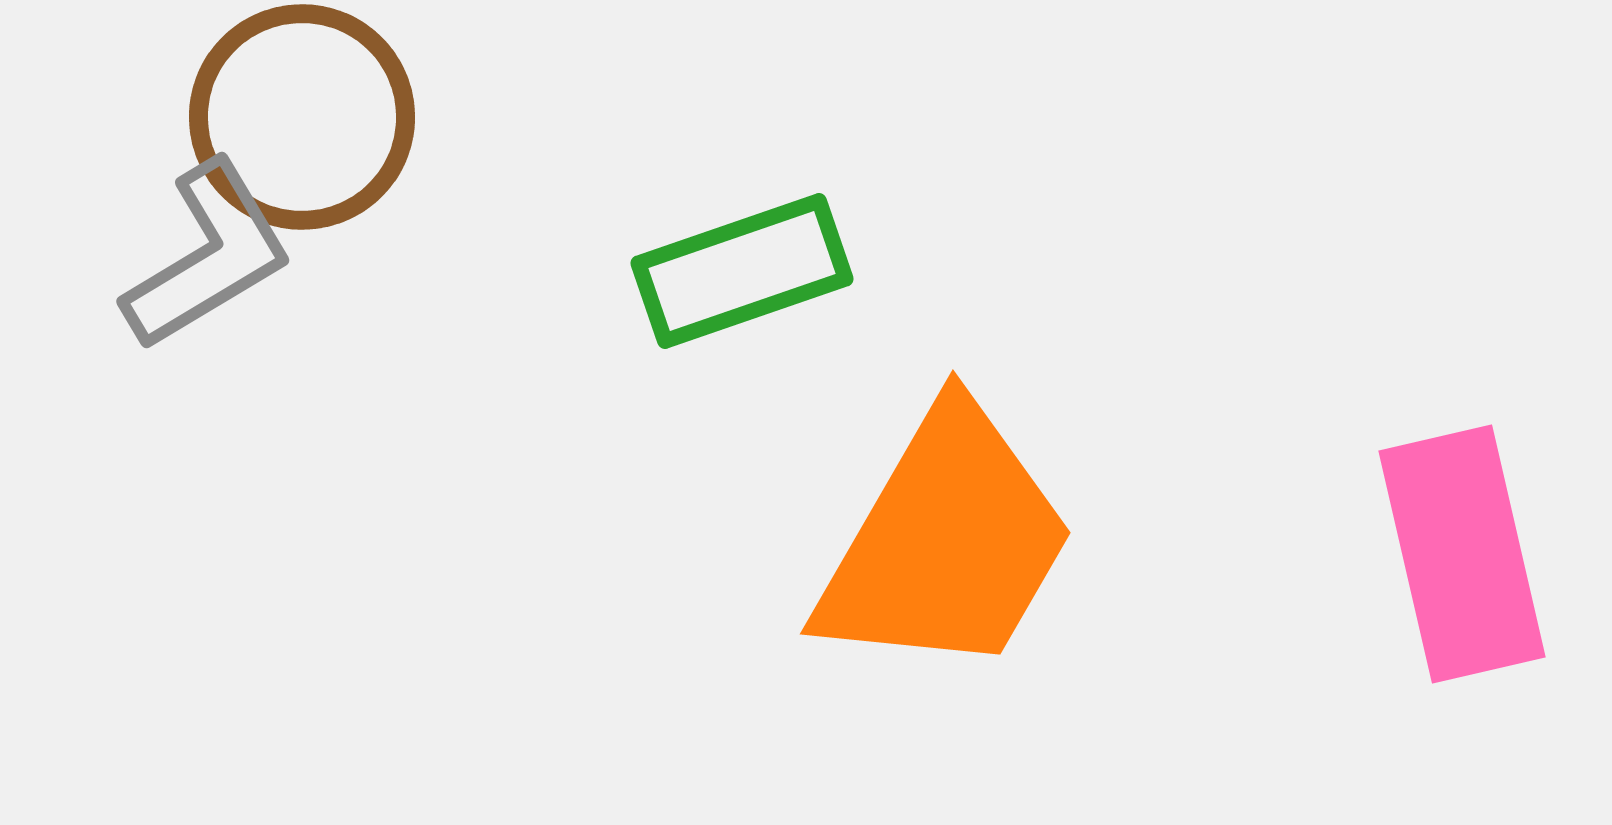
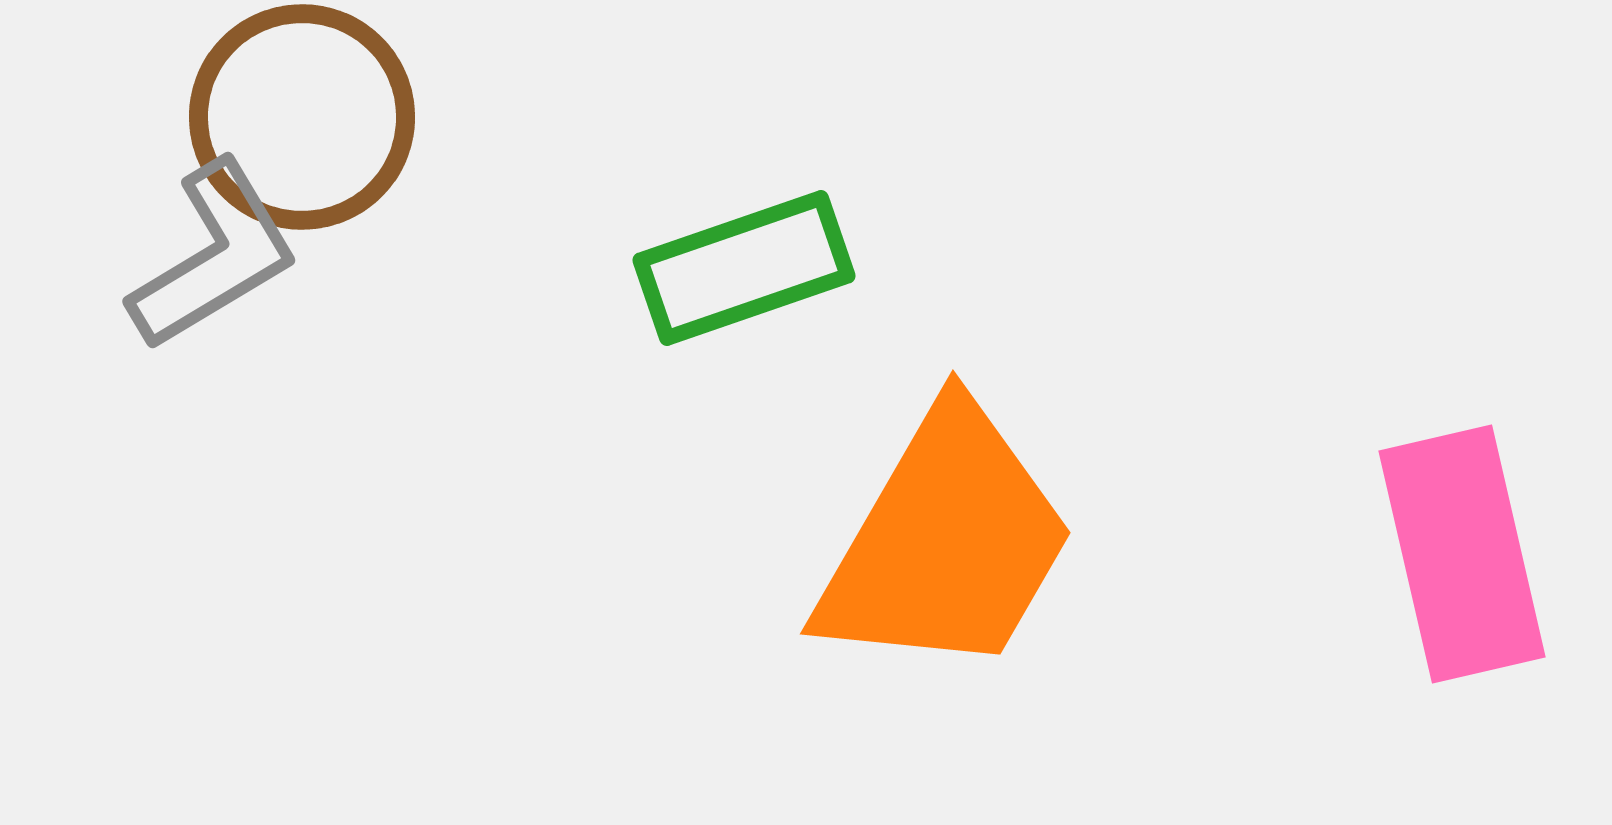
gray L-shape: moved 6 px right
green rectangle: moved 2 px right, 3 px up
